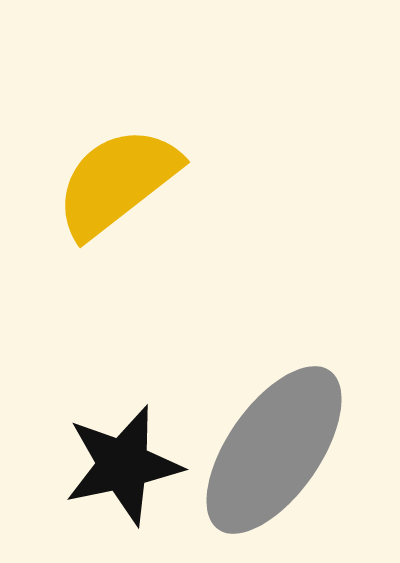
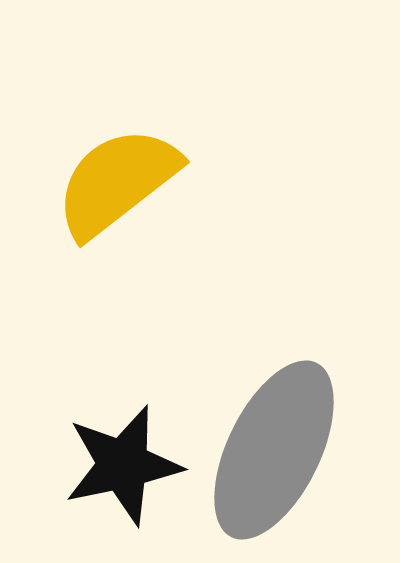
gray ellipse: rotated 9 degrees counterclockwise
